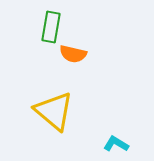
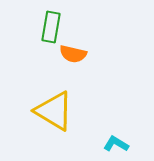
yellow triangle: rotated 9 degrees counterclockwise
